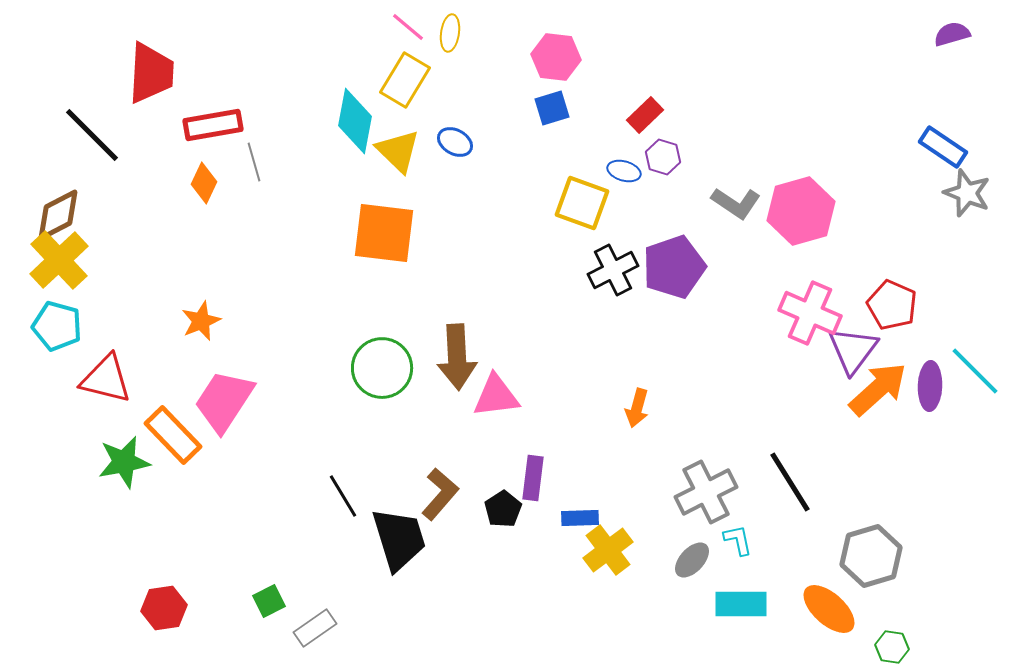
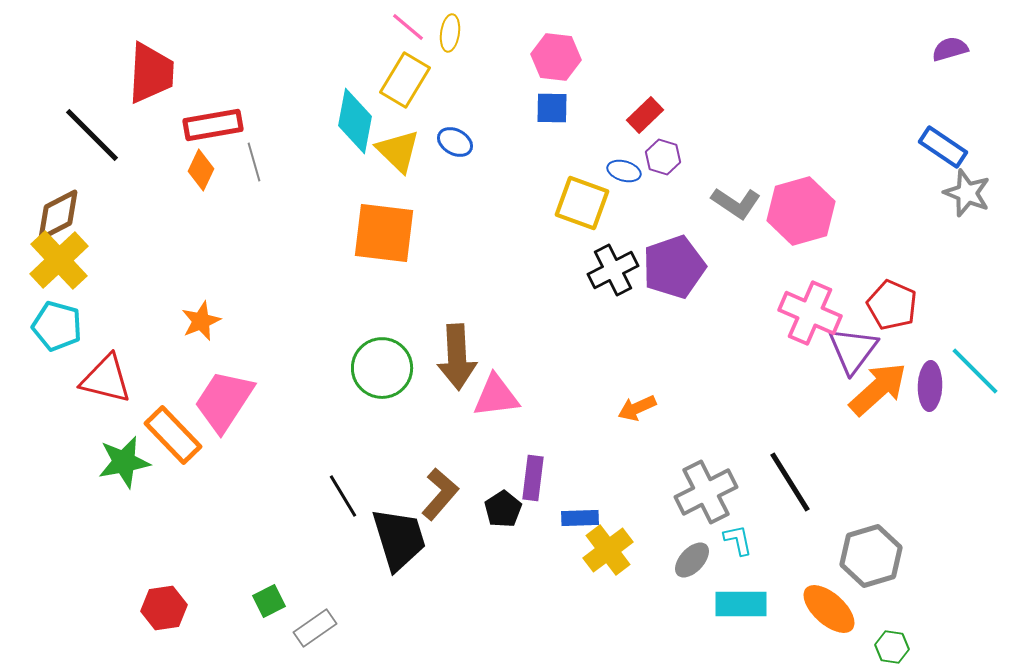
purple semicircle at (952, 34): moved 2 px left, 15 px down
blue square at (552, 108): rotated 18 degrees clockwise
orange diamond at (204, 183): moved 3 px left, 13 px up
orange arrow at (637, 408): rotated 51 degrees clockwise
